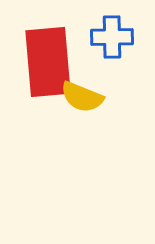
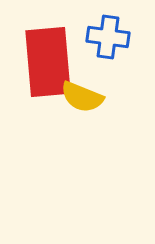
blue cross: moved 4 px left; rotated 9 degrees clockwise
